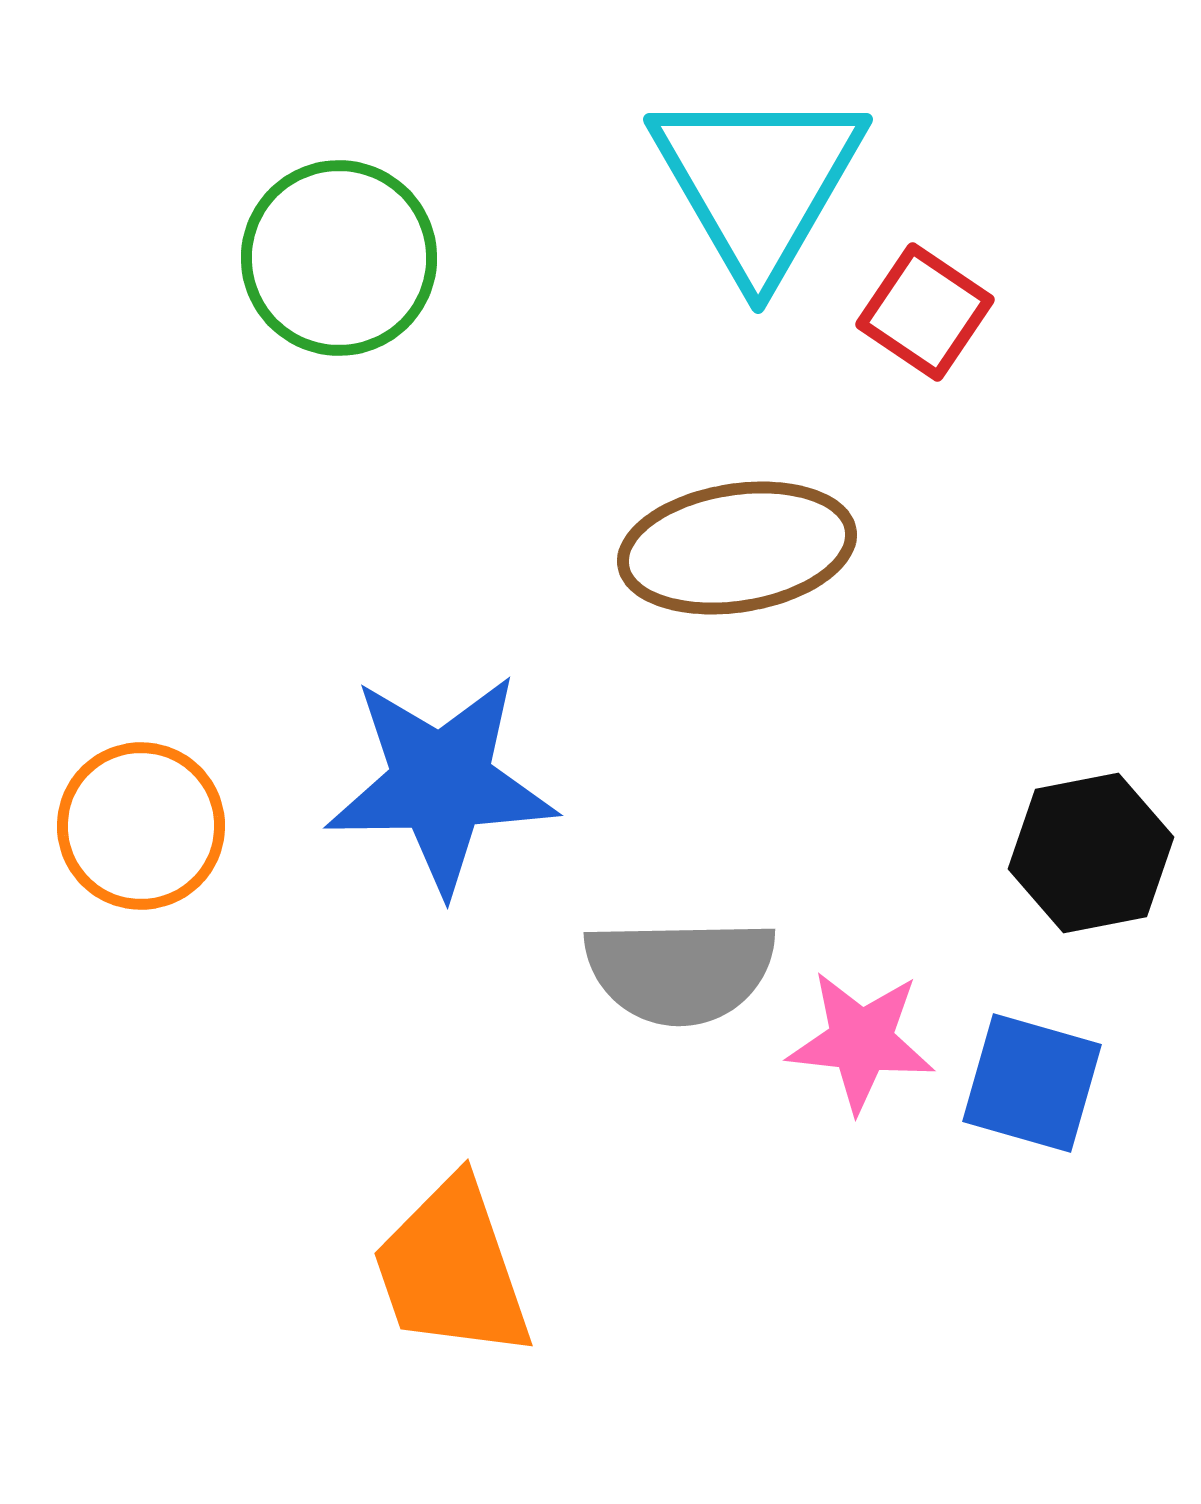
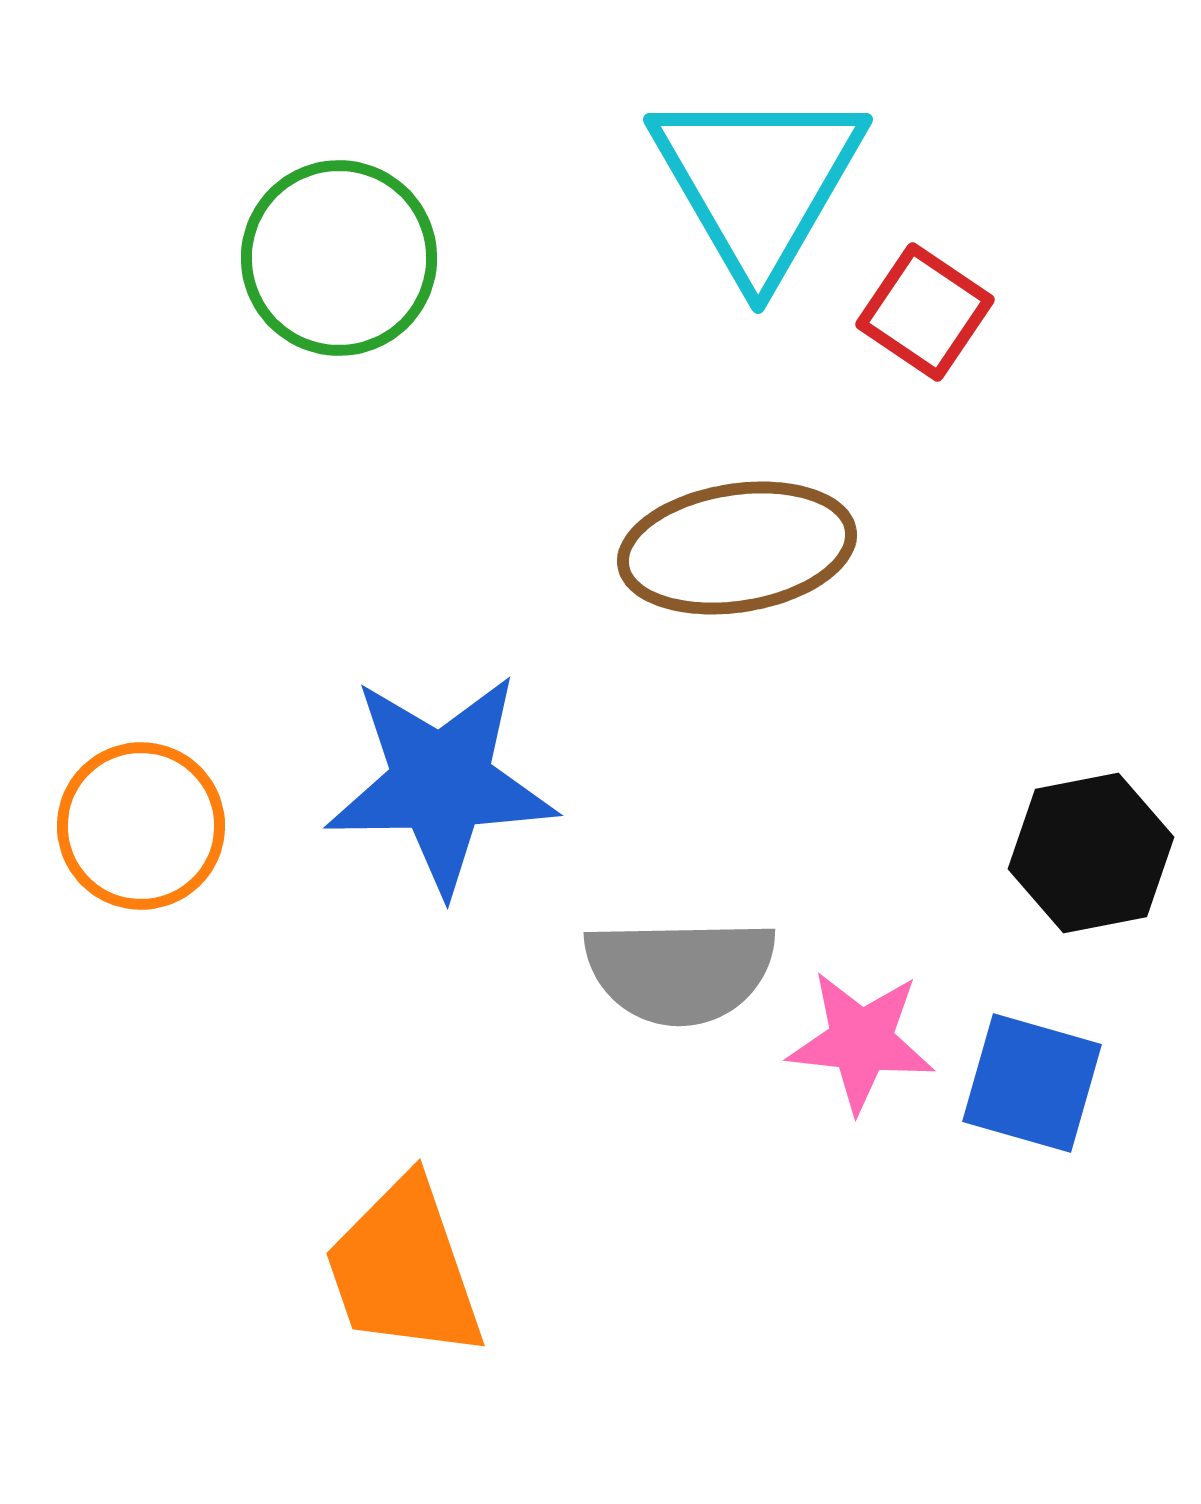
orange trapezoid: moved 48 px left
